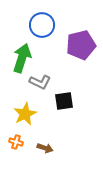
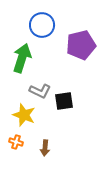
gray L-shape: moved 9 px down
yellow star: moved 1 px left, 1 px down; rotated 25 degrees counterclockwise
brown arrow: rotated 77 degrees clockwise
